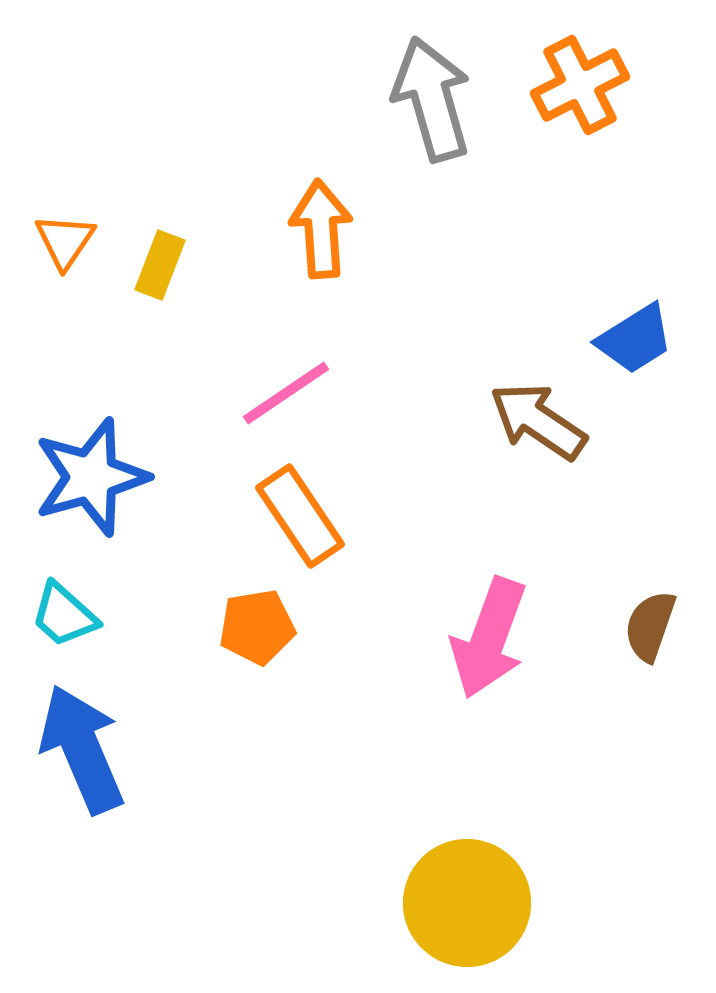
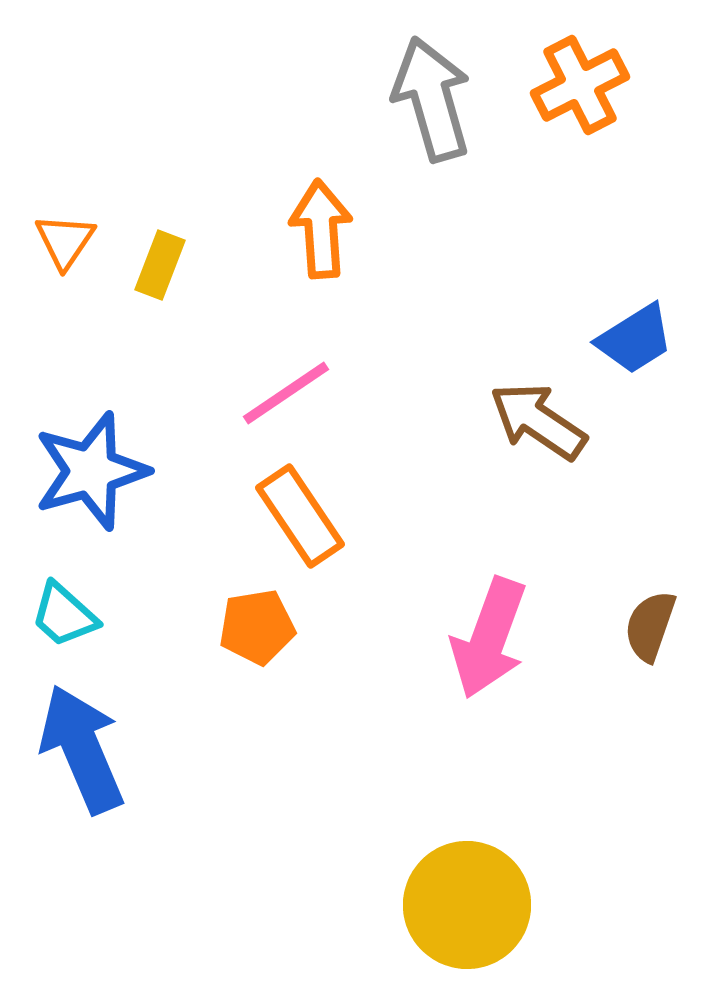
blue star: moved 6 px up
yellow circle: moved 2 px down
